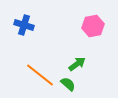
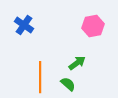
blue cross: rotated 18 degrees clockwise
green arrow: moved 1 px up
orange line: moved 2 px down; rotated 52 degrees clockwise
